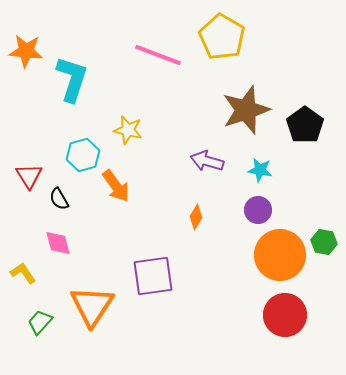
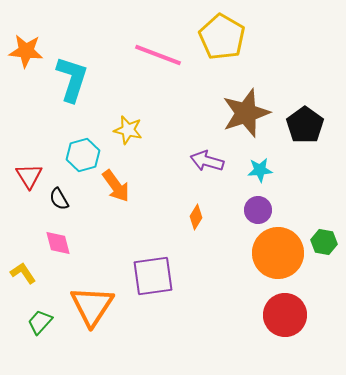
brown star: moved 3 px down
cyan star: rotated 15 degrees counterclockwise
orange circle: moved 2 px left, 2 px up
